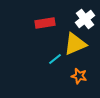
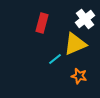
red rectangle: moved 3 px left; rotated 66 degrees counterclockwise
